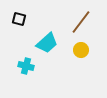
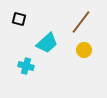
yellow circle: moved 3 px right
